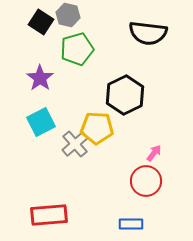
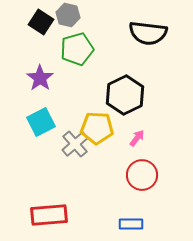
pink arrow: moved 17 px left, 15 px up
red circle: moved 4 px left, 6 px up
